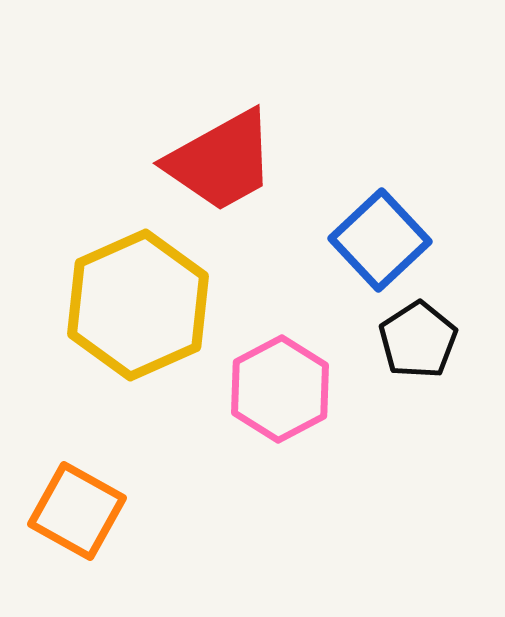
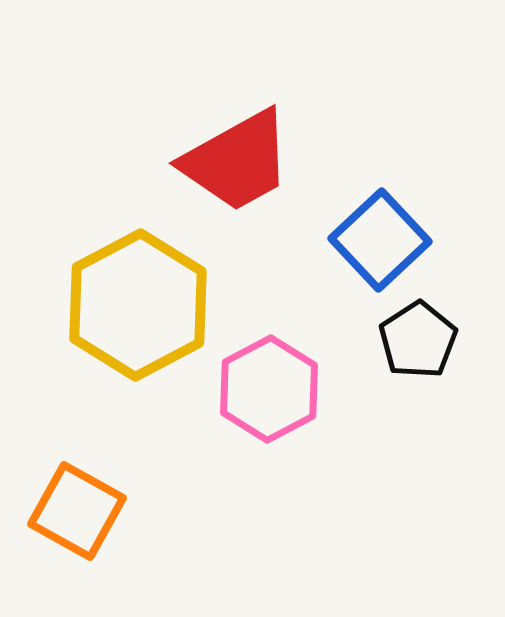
red trapezoid: moved 16 px right
yellow hexagon: rotated 4 degrees counterclockwise
pink hexagon: moved 11 px left
